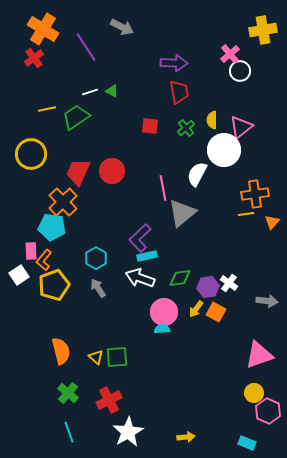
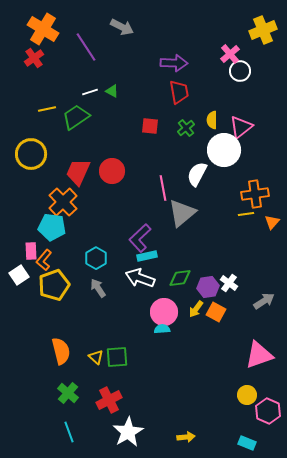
yellow cross at (263, 30): rotated 12 degrees counterclockwise
gray arrow at (267, 301): moved 3 px left; rotated 40 degrees counterclockwise
yellow circle at (254, 393): moved 7 px left, 2 px down
